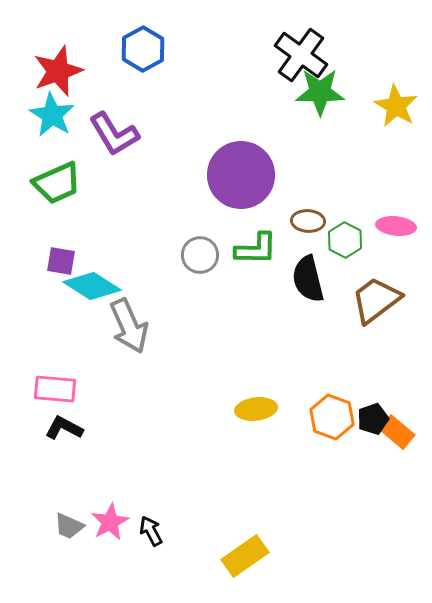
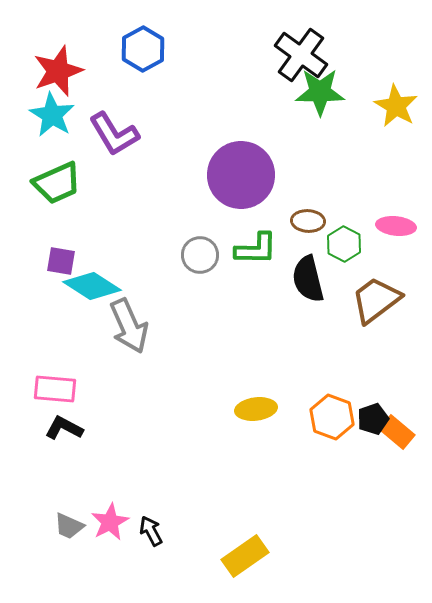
green hexagon: moved 1 px left, 4 px down
